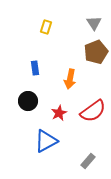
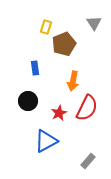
brown pentagon: moved 32 px left, 8 px up
orange arrow: moved 3 px right, 2 px down
red semicircle: moved 6 px left, 3 px up; rotated 28 degrees counterclockwise
